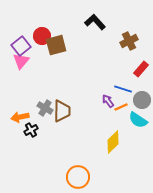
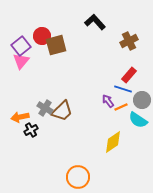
red rectangle: moved 12 px left, 6 px down
brown trapezoid: rotated 45 degrees clockwise
yellow diamond: rotated 10 degrees clockwise
